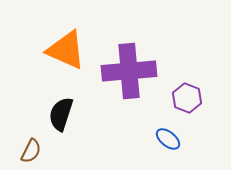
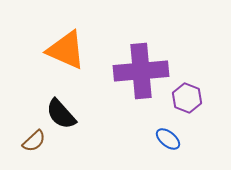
purple cross: moved 12 px right
black semicircle: rotated 60 degrees counterclockwise
brown semicircle: moved 3 px right, 10 px up; rotated 20 degrees clockwise
